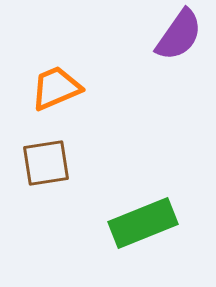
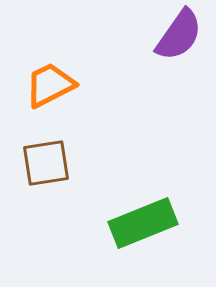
orange trapezoid: moved 6 px left, 3 px up; rotated 4 degrees counterclockwise
